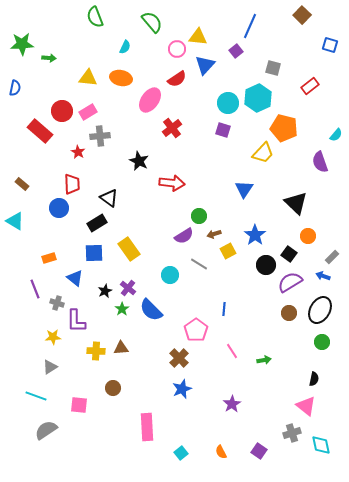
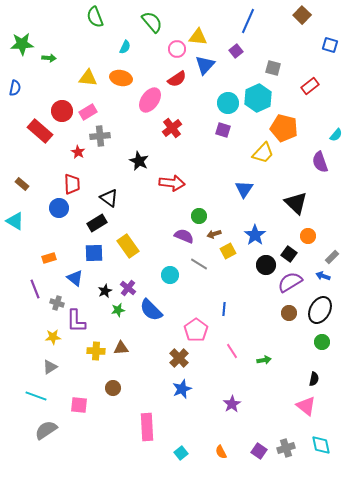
blue line at (250, 26): moved 2 px left, 5 px up
purple semicircle at (184, 236): rotated 126 degrees counterclockwise
yellow rectangle at (129, 249): moved 1 px left, 3 px up
green star at (122, 309): moved 4 px left, 1 px down; rotated 24 degrees clockwise
gray cross at (292, 433): moved 6 px left, 15 px down
